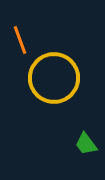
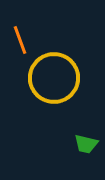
green trapezoid: rotated 40 degrees counterclockwise
